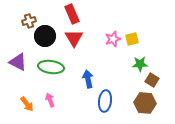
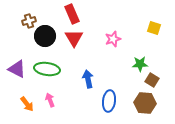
yellow square: moved 22 px right, 11 px up; rotated 32 degrees clockwise
purple triangle: moved 1 px left, 7 px down
green ellipse: moved 4 px left, 2 px down
blue ellipse: moved 4 px right
